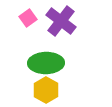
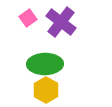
purple cross: moved 1 px down
green ellipse: moved 1 px left, 1 px down
